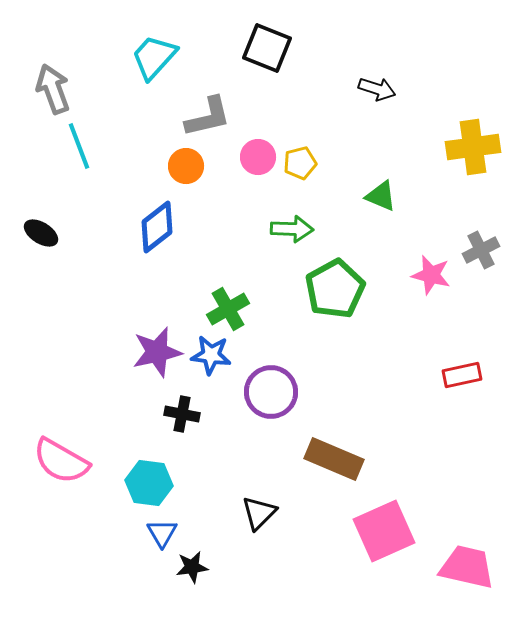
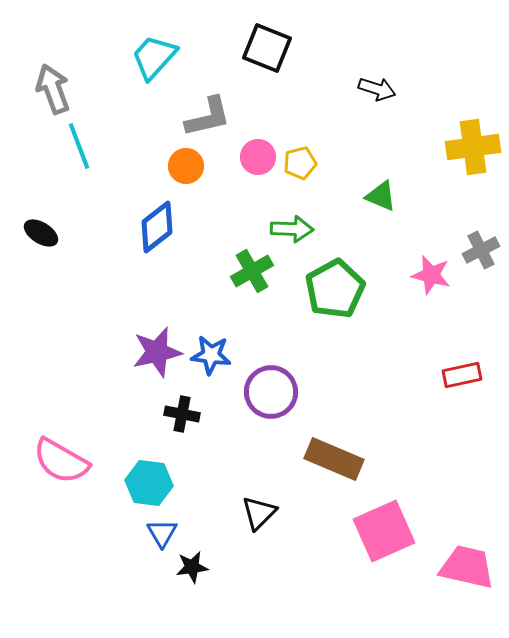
green cross: moved 24 px right, 38 px up
